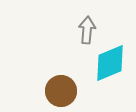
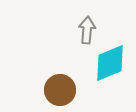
brown circle: moved 1 px left, 1 px up
